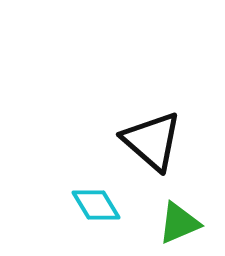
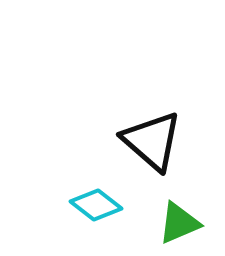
cyan diamond: rotated 21 degrees counterclockwise
